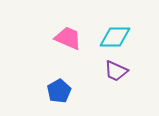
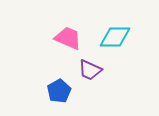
purple trapezoid: moved 26 px left, 1 px up
